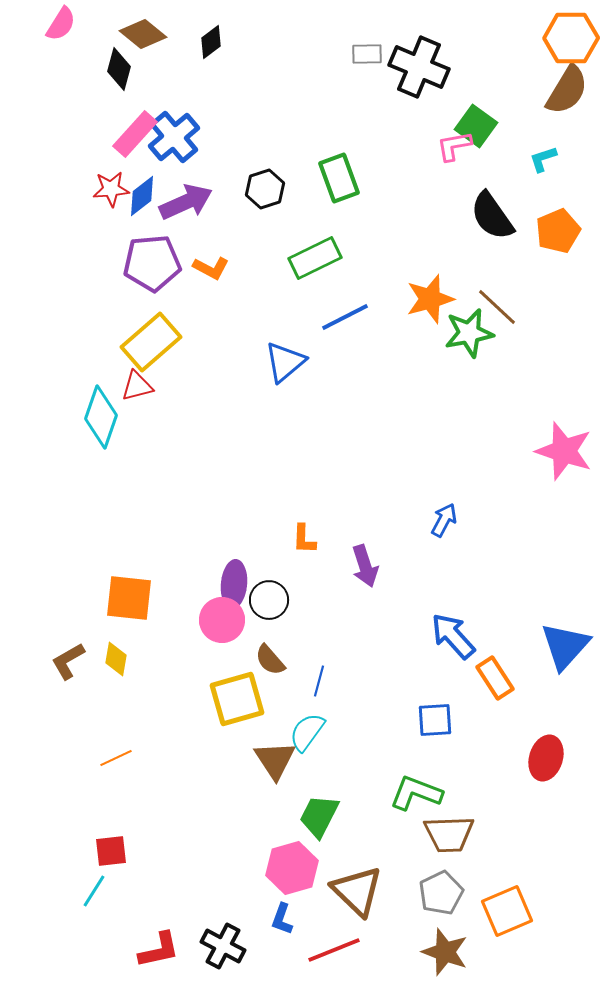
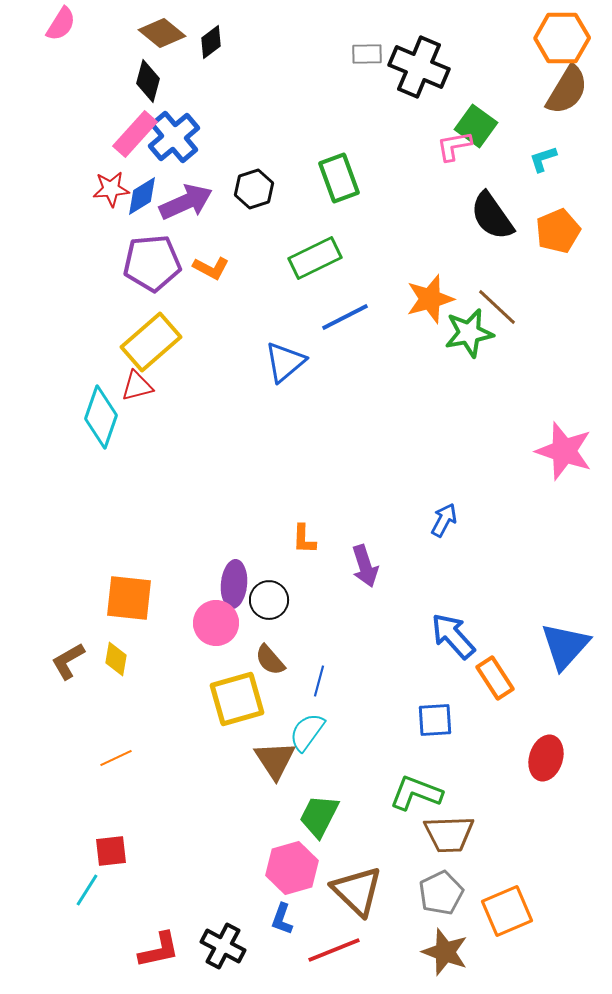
brown diamond at (143, 34): moved 19 px right, 1 px up
orange hexagon at (571, 38): moved 9 px left
black diamond at (119, 69): moved 29 px right, 12 px down
black hexagon at (265, 189): moved 11 px left
blue diamond at (142, 196): rotated 6 degrees clockwise
pink circle at (222, 620): moved 6 px left, 3 px down
cyan line at (94, 891): moved 7 px left, 1 px up
